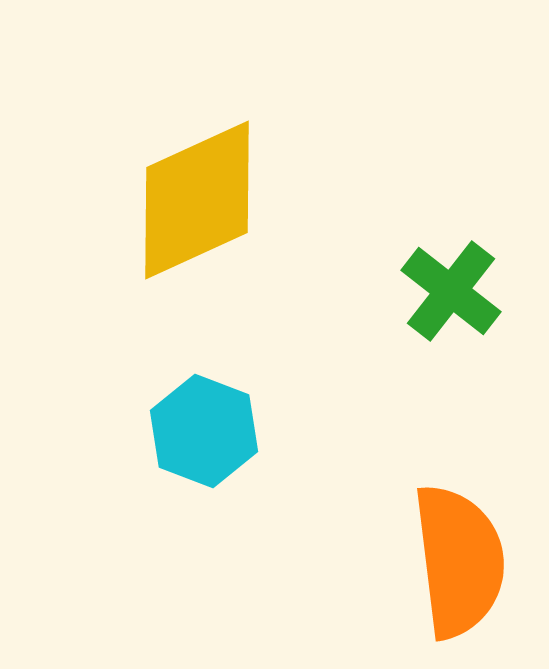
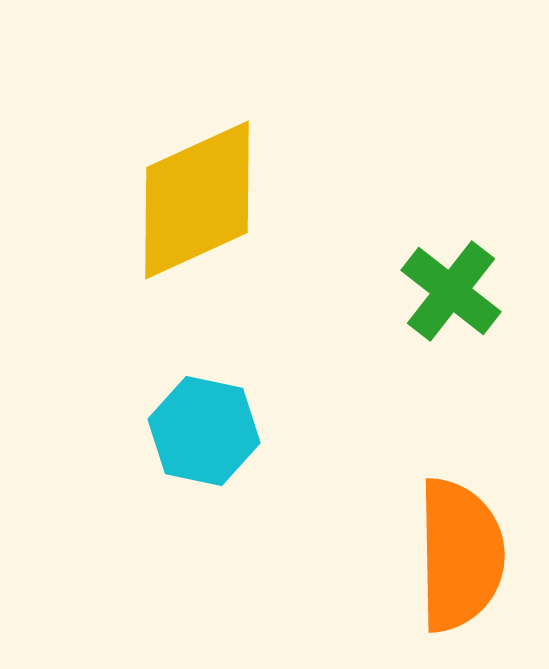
cyan hexagon: rotated 9 degrees counterclockwise
orange semicircle: moved 1 px right, 6 px up; rotated 6 degrees clockwise
